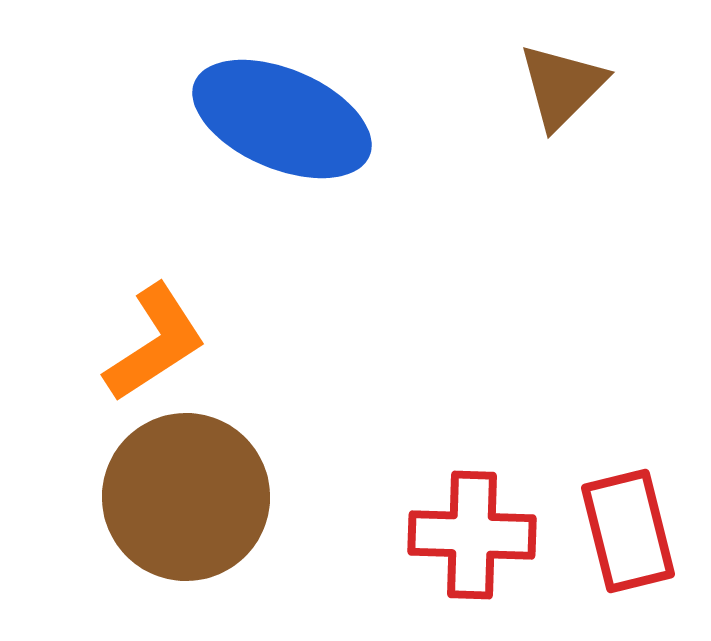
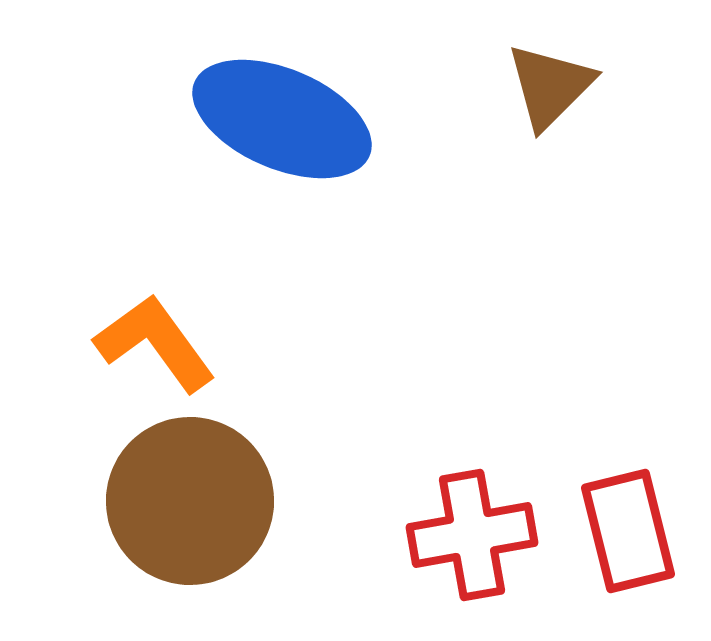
brown triangle: moved 12 px left
orange L-shape: rotated 93 degrees counterclockwise
brown circle: moved 4 px right, 4 px down
red cross: rotated 12 degrees counterclockwise
